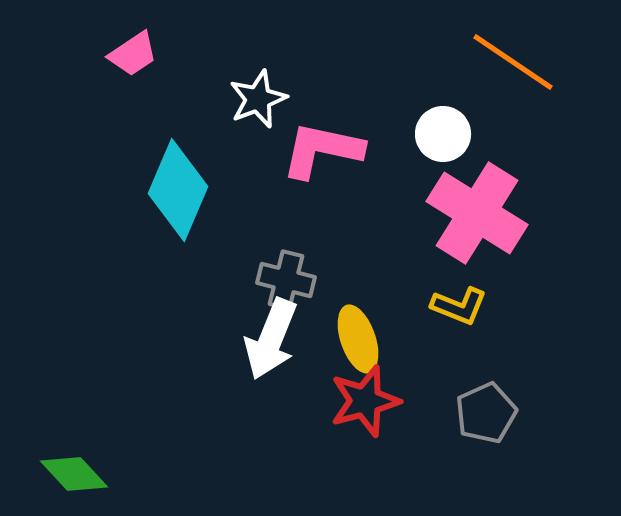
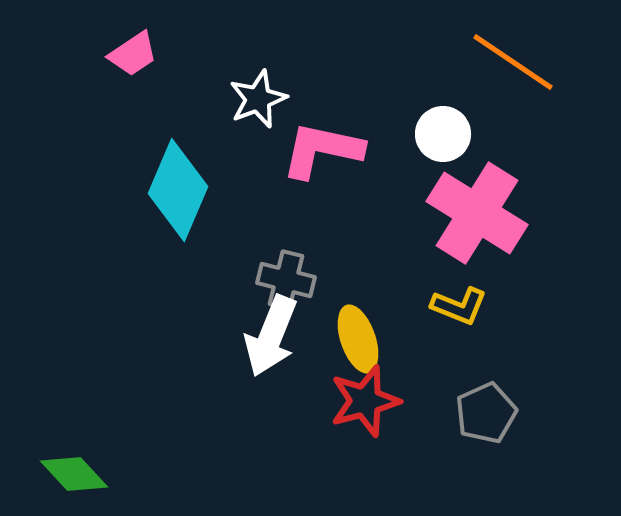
white arrow: moved 3 px up
